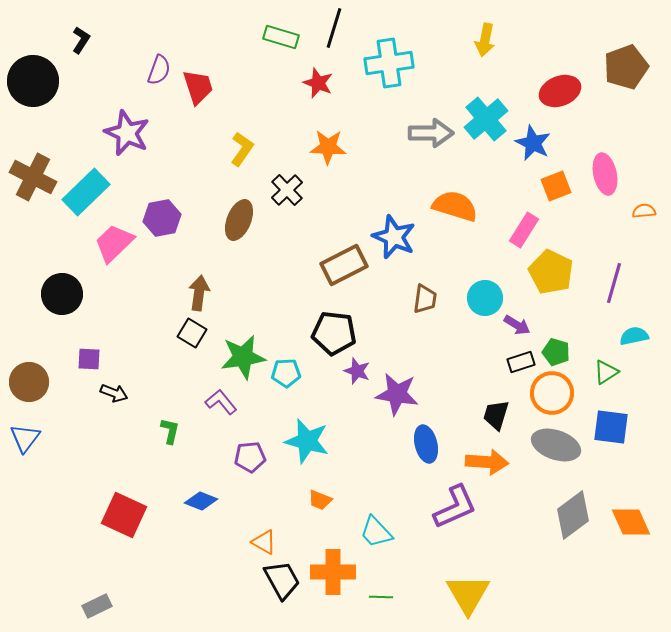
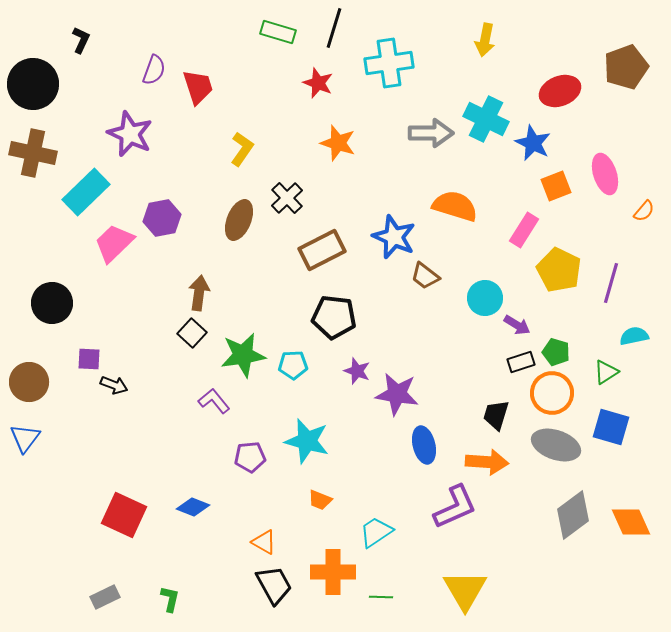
green rectangle at (281, 37): moved 3 px left, 5 px up
black L-shape at (81, 40): rotated 8 degrees counterclockwise
purple semicircle at (159, 70): moved 5 px left
black circle at (33, 81): moved 3 px down
cyan cross at (486, 119): rotated 24 degrees counterclockwise
purple star at (127, 133): moved 3 px right, 1 px down
orange star at (328, 147): moved 10 px right, 4 px up; rotated 15 degrees clockwise
pink ellipse at (605, 174): rotated 6 degrees counterclockwise
brown cross at (33, 177): moved 24 px up; rotated 15 degrees counterclockwise
black cross at (287, 190): moved 8 px down
orange semicircle at (644, 211): rotated 135 degrees clockwise
brown rectangle at (344, 265): moved 22 px left, 15 px up
yellow pentagon at (551, 272): moved 8 px right, 2 px up
purple line at (614, 283): moved 3 px left
black circle at (62, 294): moved 10 px left, 9 px down
brown trapezoid at (425, 299): moved 23 px up; rotated 120 degrees clockwise
black square at (192, 333): rotated 12 degrees clockwise
black pentagon at (334, 333): moved 16 px up
green star at (243, 357): moved 2 px up
cyan pentagon at (286, 373): moved 7 px right, 8 px up
black arrow at (114, 393): moved 8 px up
purple L-shape at (221, 402): moved 7 px left, 1 px up
blue square at (611, 427): rotated 9 degrees clockwise
green L-shape at (170, 431): moved 168 px down
blue ellipse at (426, 444): moved 2 px left, 1 px down
blue diamond at (201, 501): moved 8 px left, 6 px down
cyan trapezoid at (376, 532): rotated 99 degrees clockwise
black trapezoid at (282, 580): moved 8 px left, 5 px down
yellow triangle at (468, 594): moved 3 px left, 4 px up
gray rectangle at (97, 606): moved 8 px right, 9 px up
